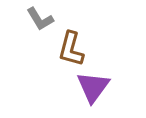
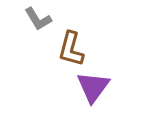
gray L-shape: moved 2 px left
